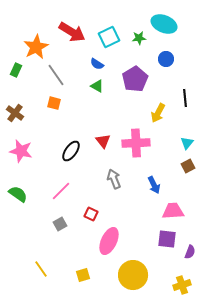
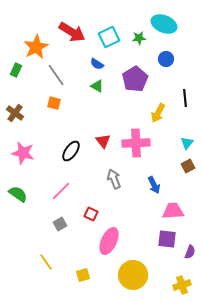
pink star: moved 2 px right, 2 px down
yellow line: moved 5 px right, 7 px up
